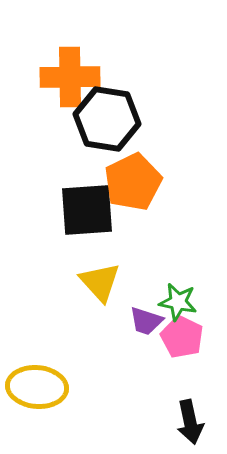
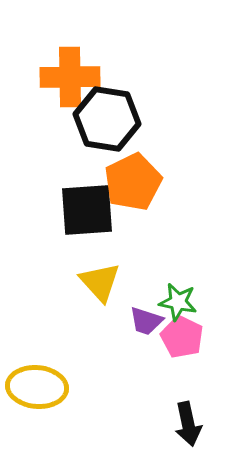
black arrow: moved 2 px left, 2 px down
